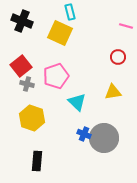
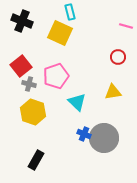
gray cross: moved 2 px right
yellow hexagon: moved 1 px right, 6 px up
black rectangle: moved 1 px left, 1 px up; rotated 24 degrees clockwise
